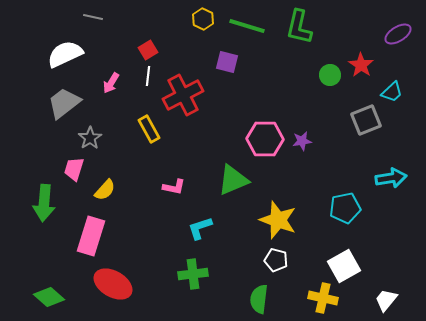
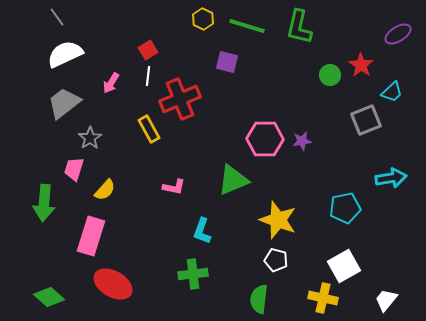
gray line: moved 36 px left; rotated 42 degrees clockwise
red cross: moved 3 px left, 4 px down; rotated 6 degrees clockwise
cyan L-shape: moved 2 px right, 3 px down; rotated 52 degrees counterclockwise
